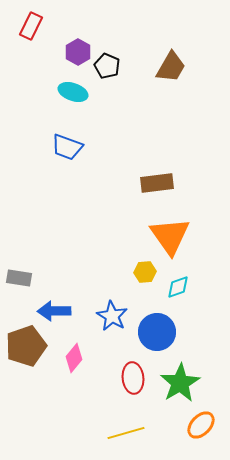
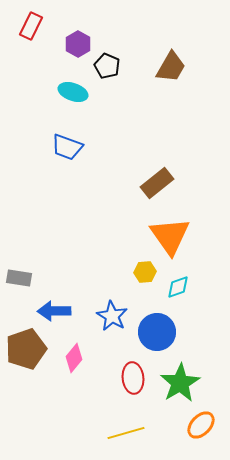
purple hexagon: moved 8 px up
brown rectangle: rotated 32 degrees counterclockwise
brown pentagon: moved 3 px down
